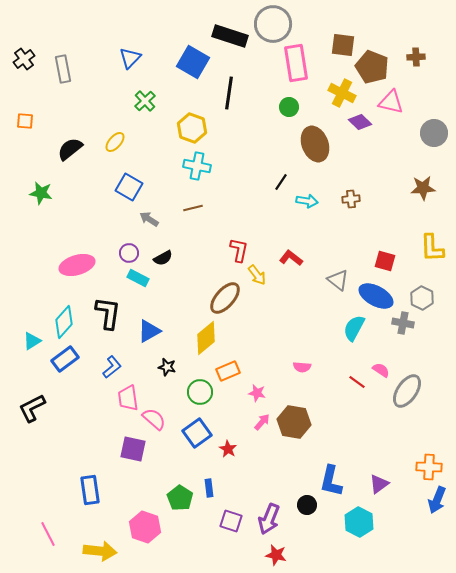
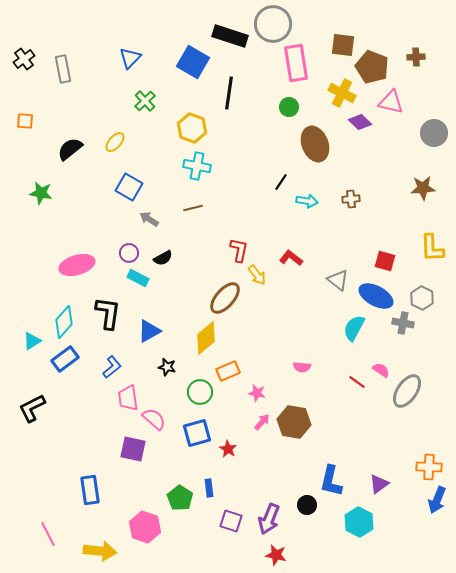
blue square at (197, 433): rotated 20 degrees clockwise
